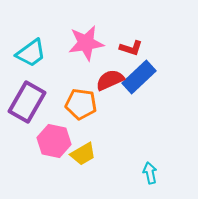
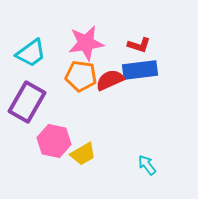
red L-shape: moved 8 px right, 3 px up
blue rectangle: moved 1 px right, 7 px up; rotated 36 degrees clockwise
orange pentagon: moved 28 px up
cyan arrow: moved 3 px left, 8 px up; rotated 25 degrees counterclockwise
